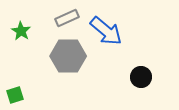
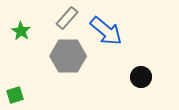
gray rectangle: rotated 25 degrees counterclockwise
